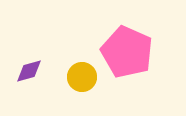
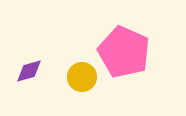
pink pentagon: moved 3 px left
